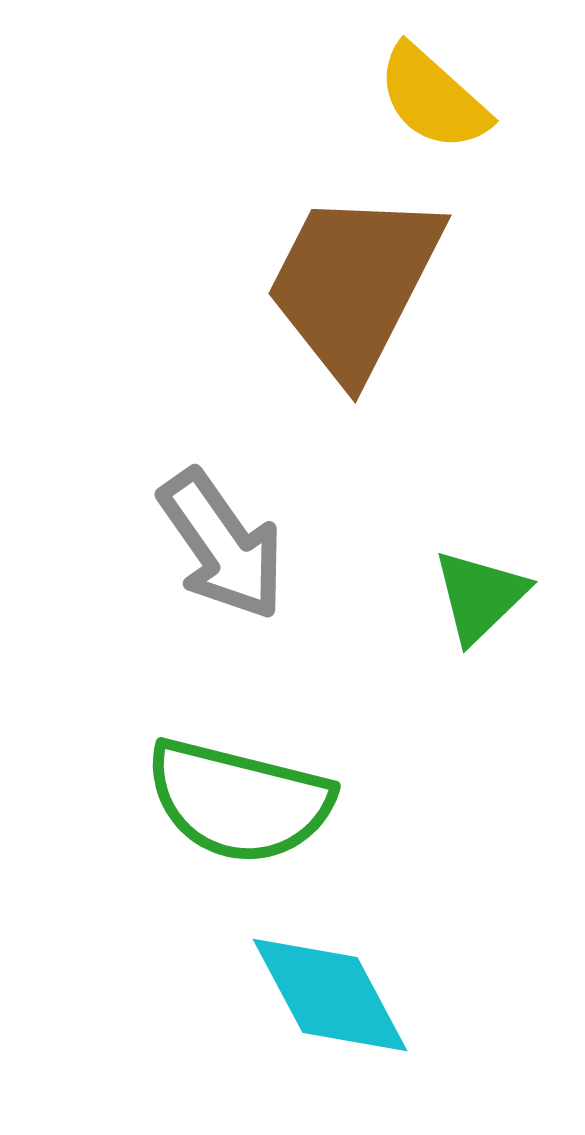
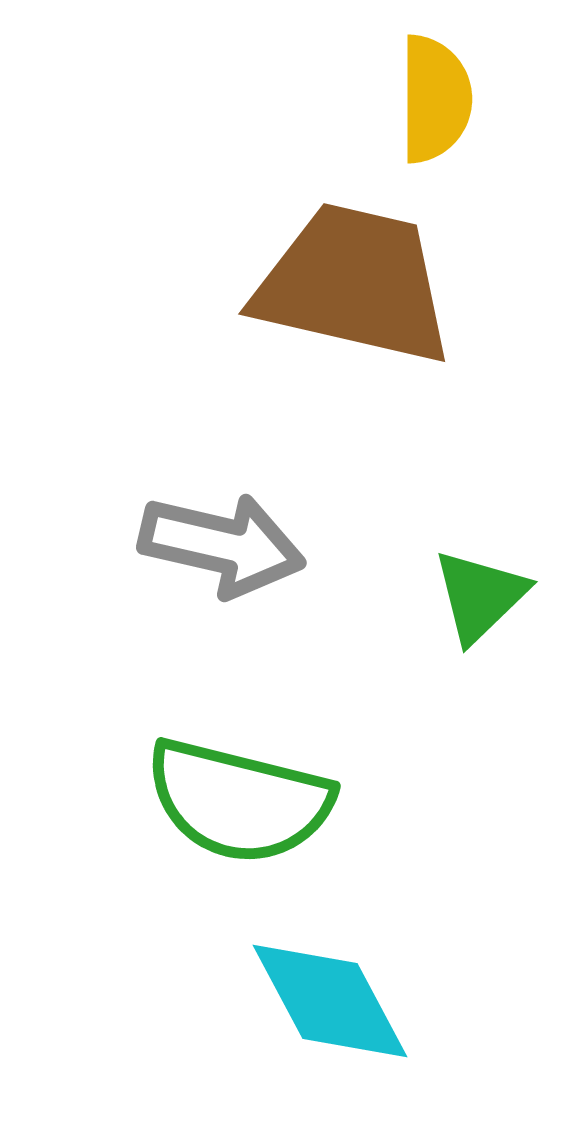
yellow semicircle: moved 2 px right, 1 px down; rotated 132 degrees counterclockwise
brown trapezoid: rotated 76 degrees clockwise
gray arrow: rotated 42 degrees counterclockwise
cyan diamond: moved 6 px down
